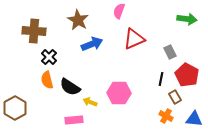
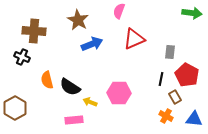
green arrow: moved 5 px right, 6 px up
gray rectangle: rotated 32 degrees clockwise
black cross: moved 27 px left; rotated 21 degrees counterclockwise
